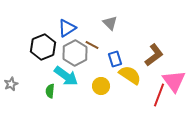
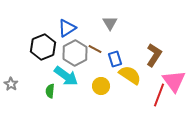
gray triangle: rotated 14 degrees clockwise
brown line: moved 3 px right, 4 px down
brown L-shape: rotated 20 degrees counterclockwise
gray star: rotated 16 degrees counterclockwise
